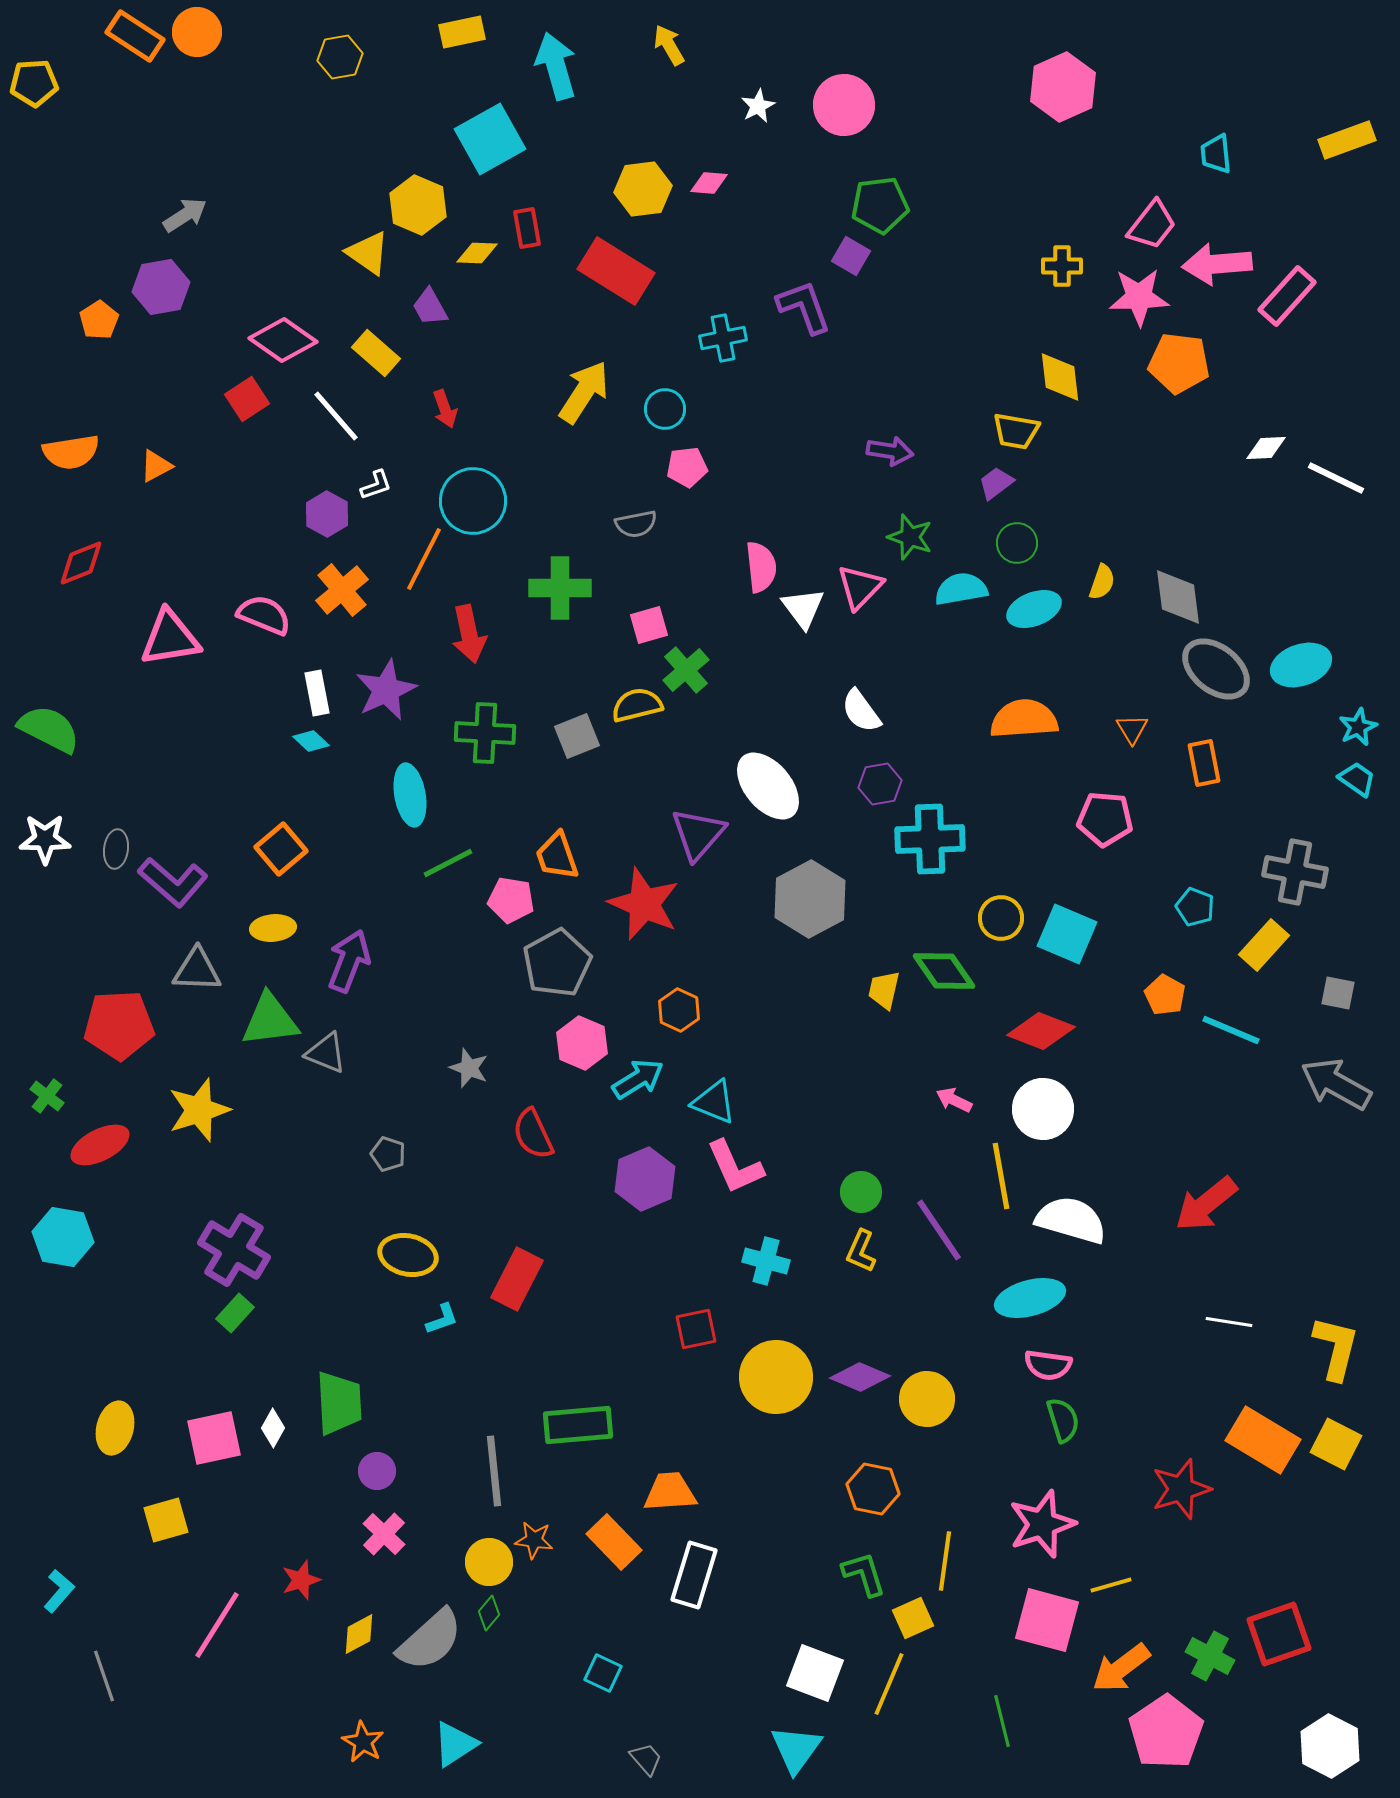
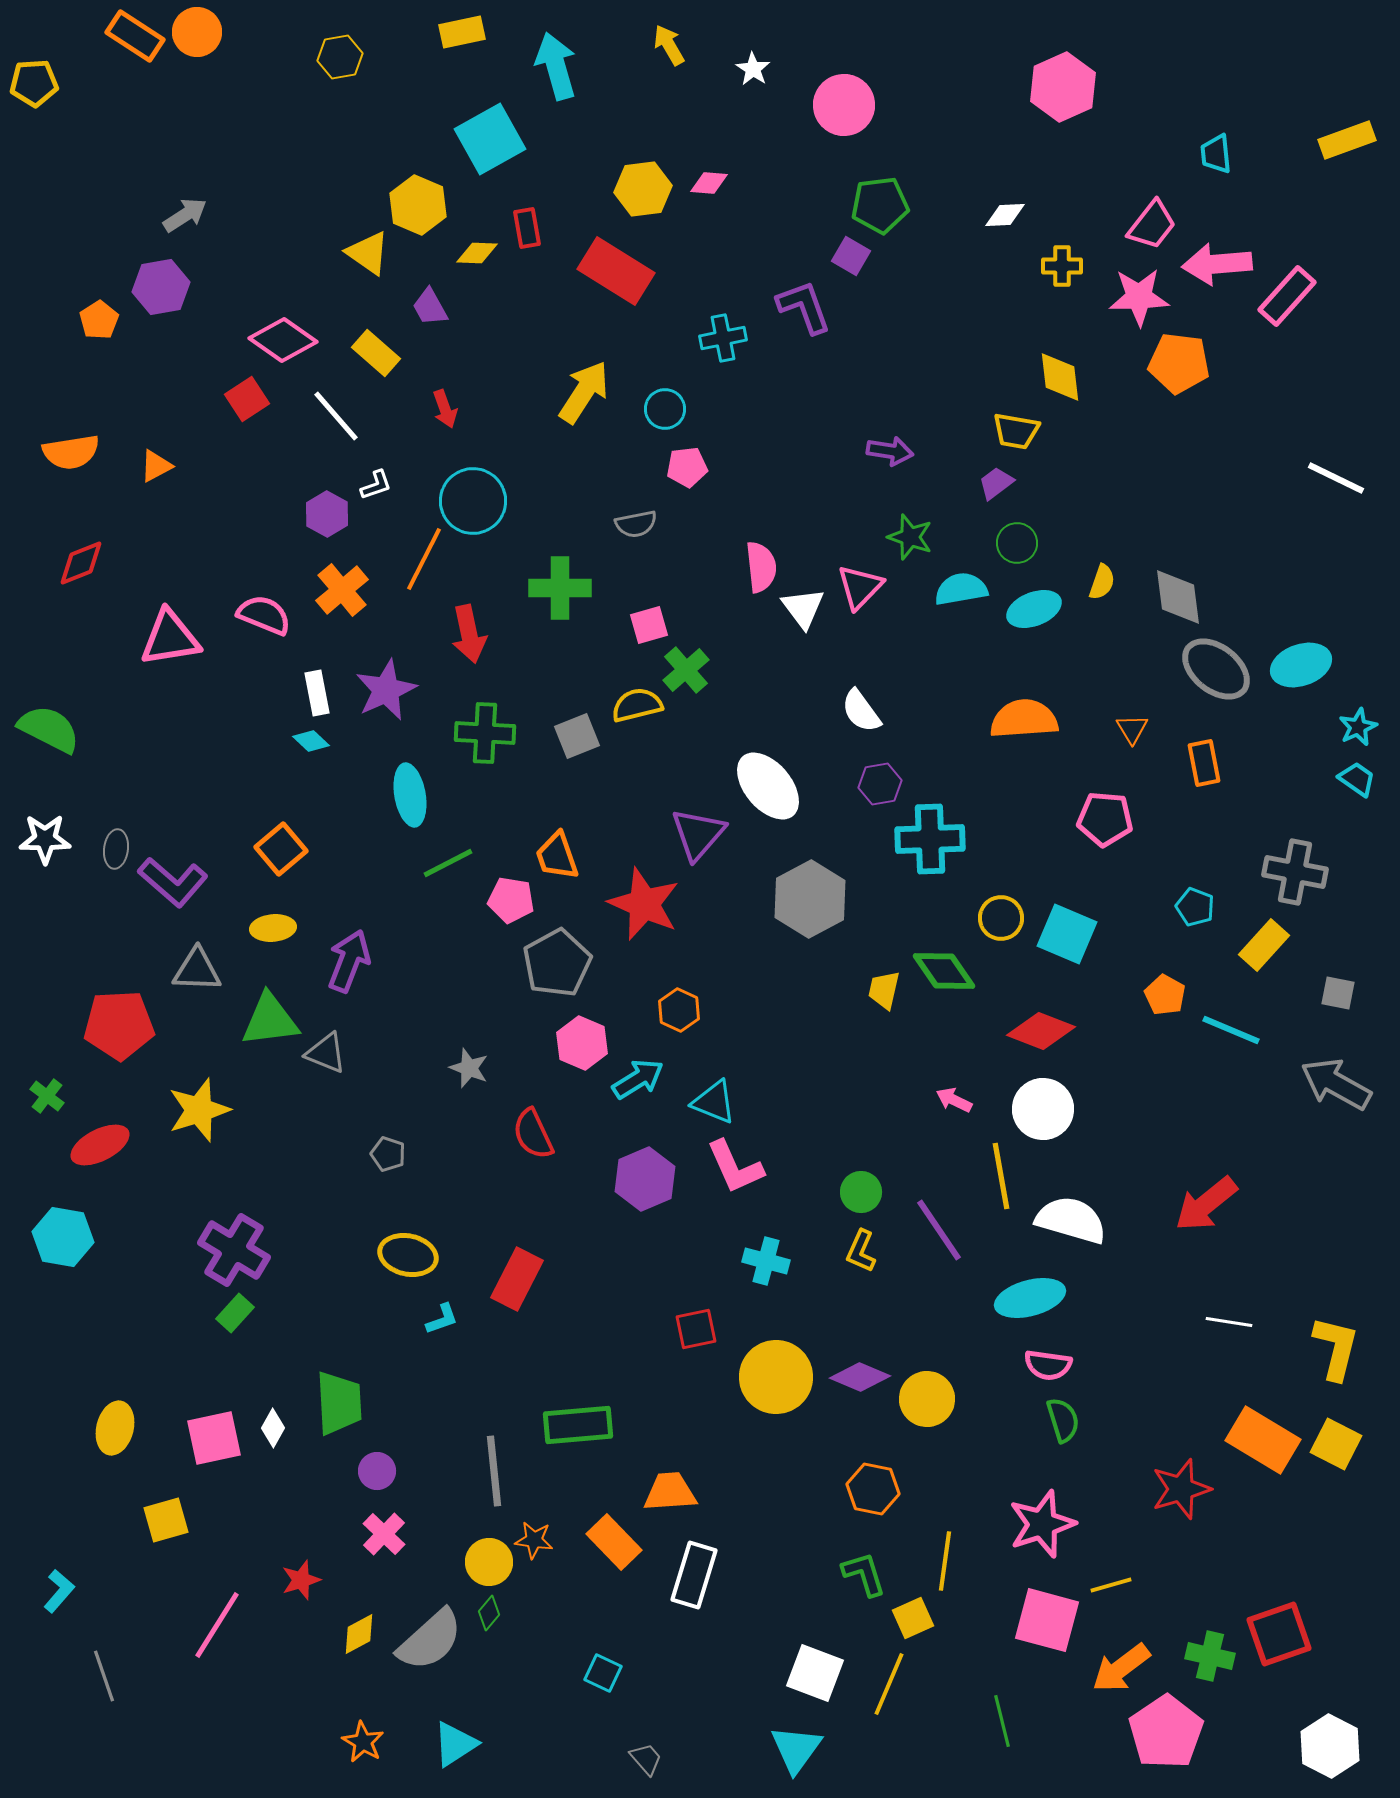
white star at (758, 106): moved 5 px left, 37 px up; rotated 12 degrees counterclockwise
white diamond at (1266, 448): moved 261 px left, 233 px up
green cross at (1210, 1656): rotated 15 degrees counterclockwise
